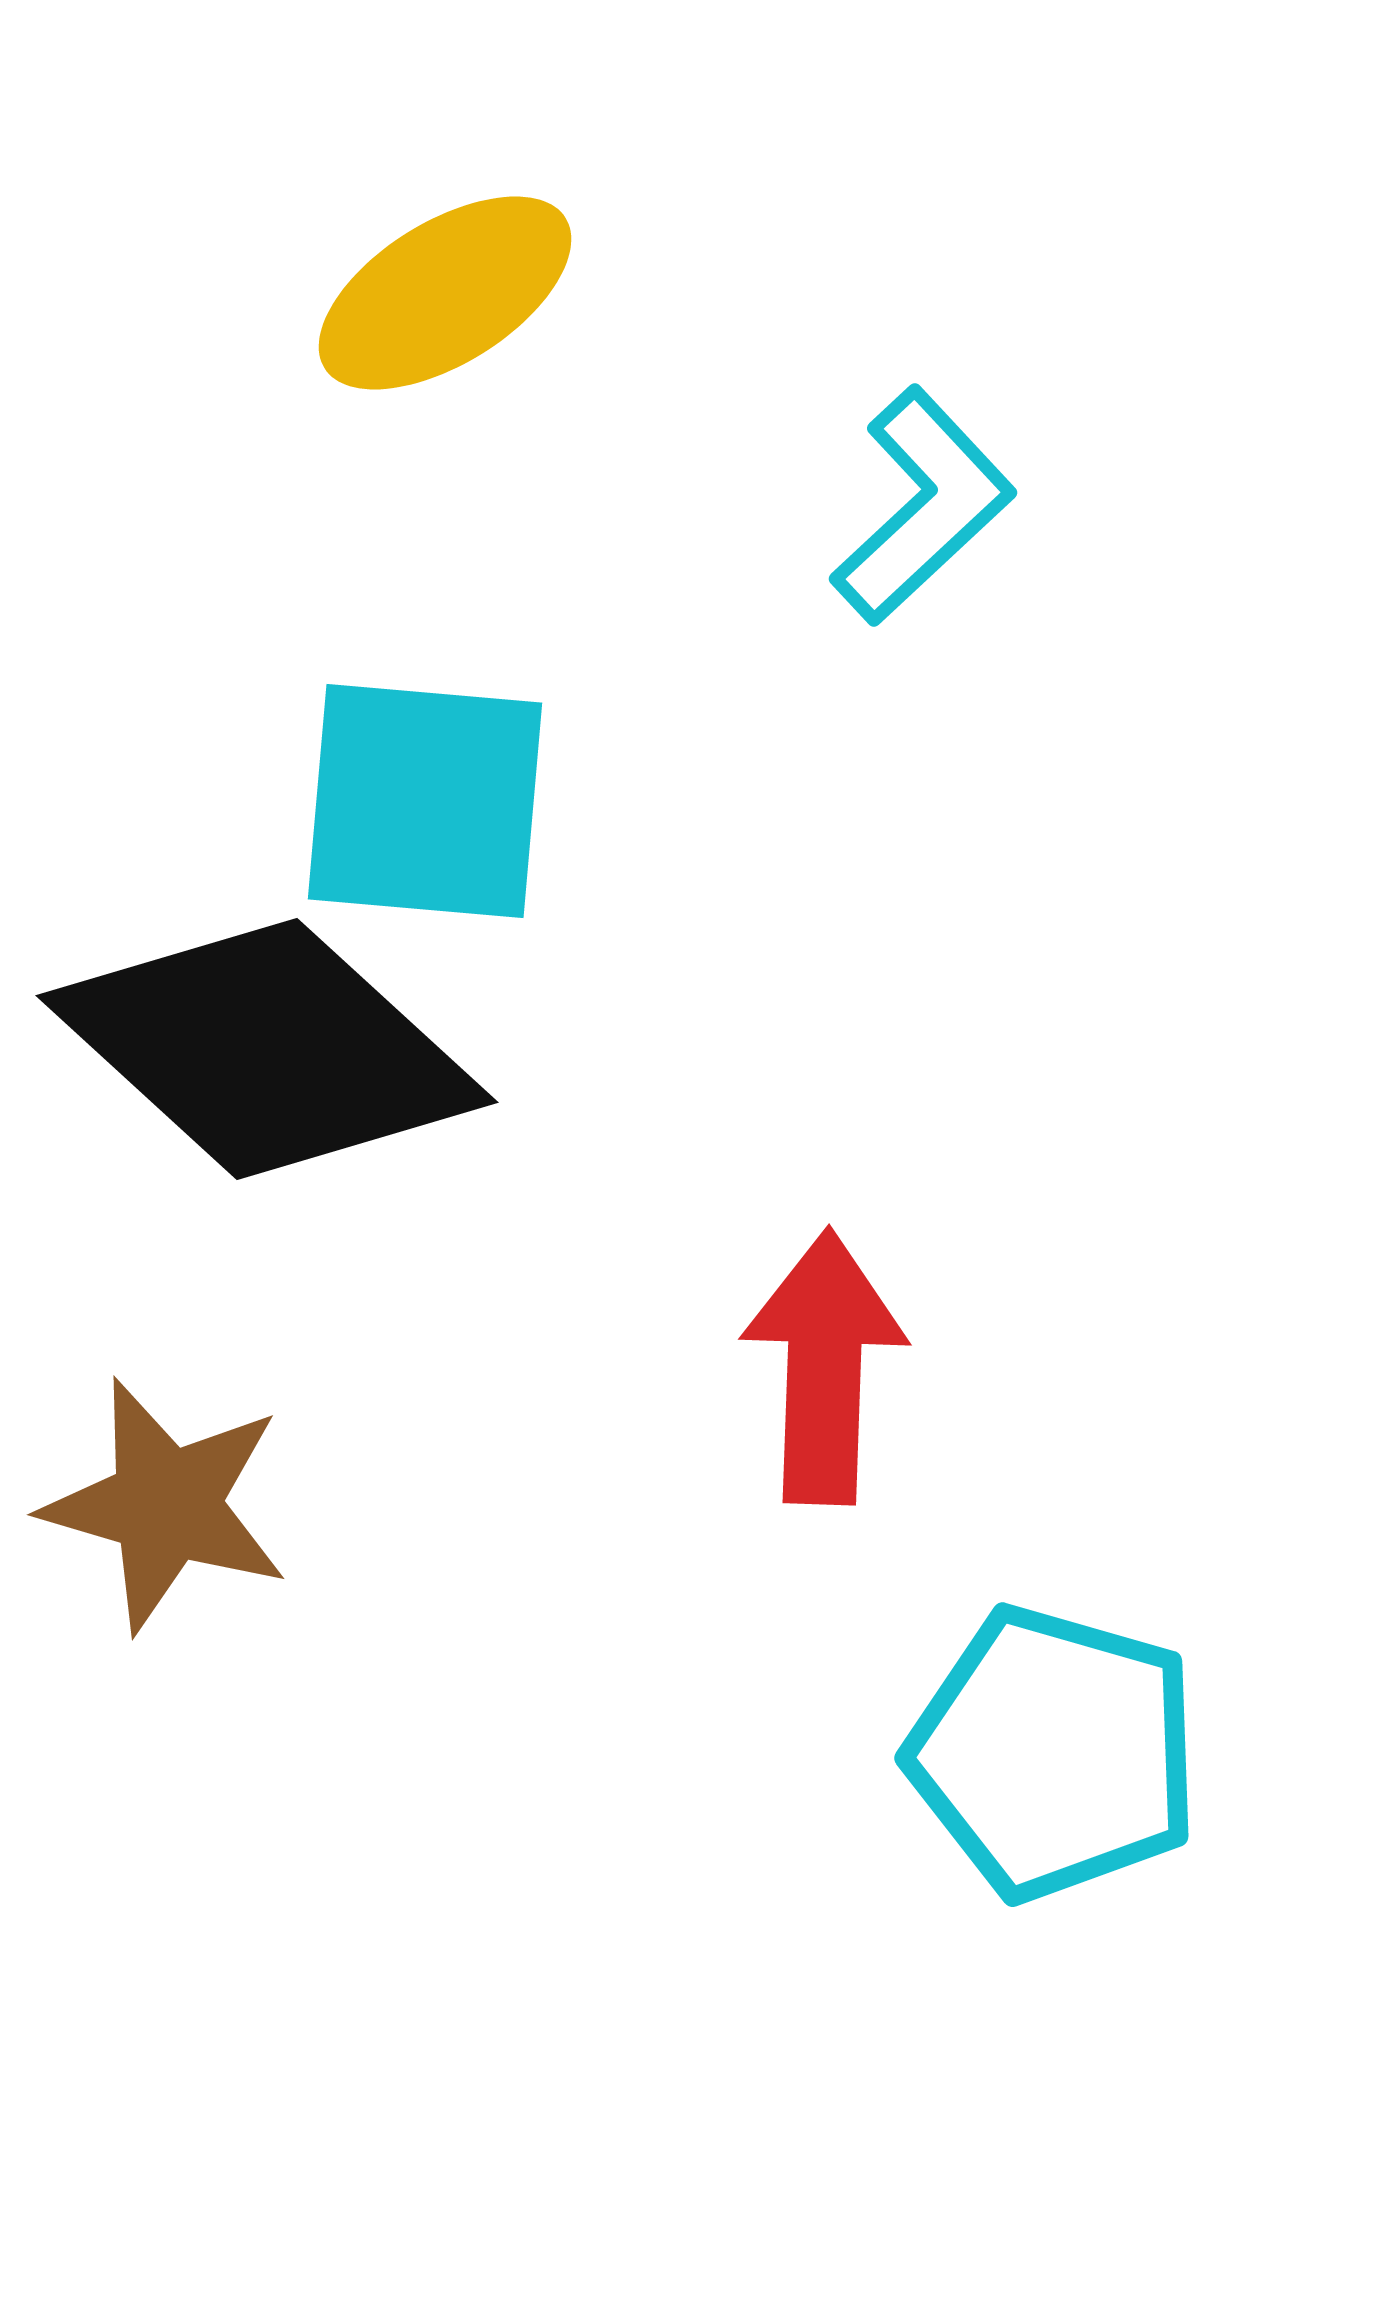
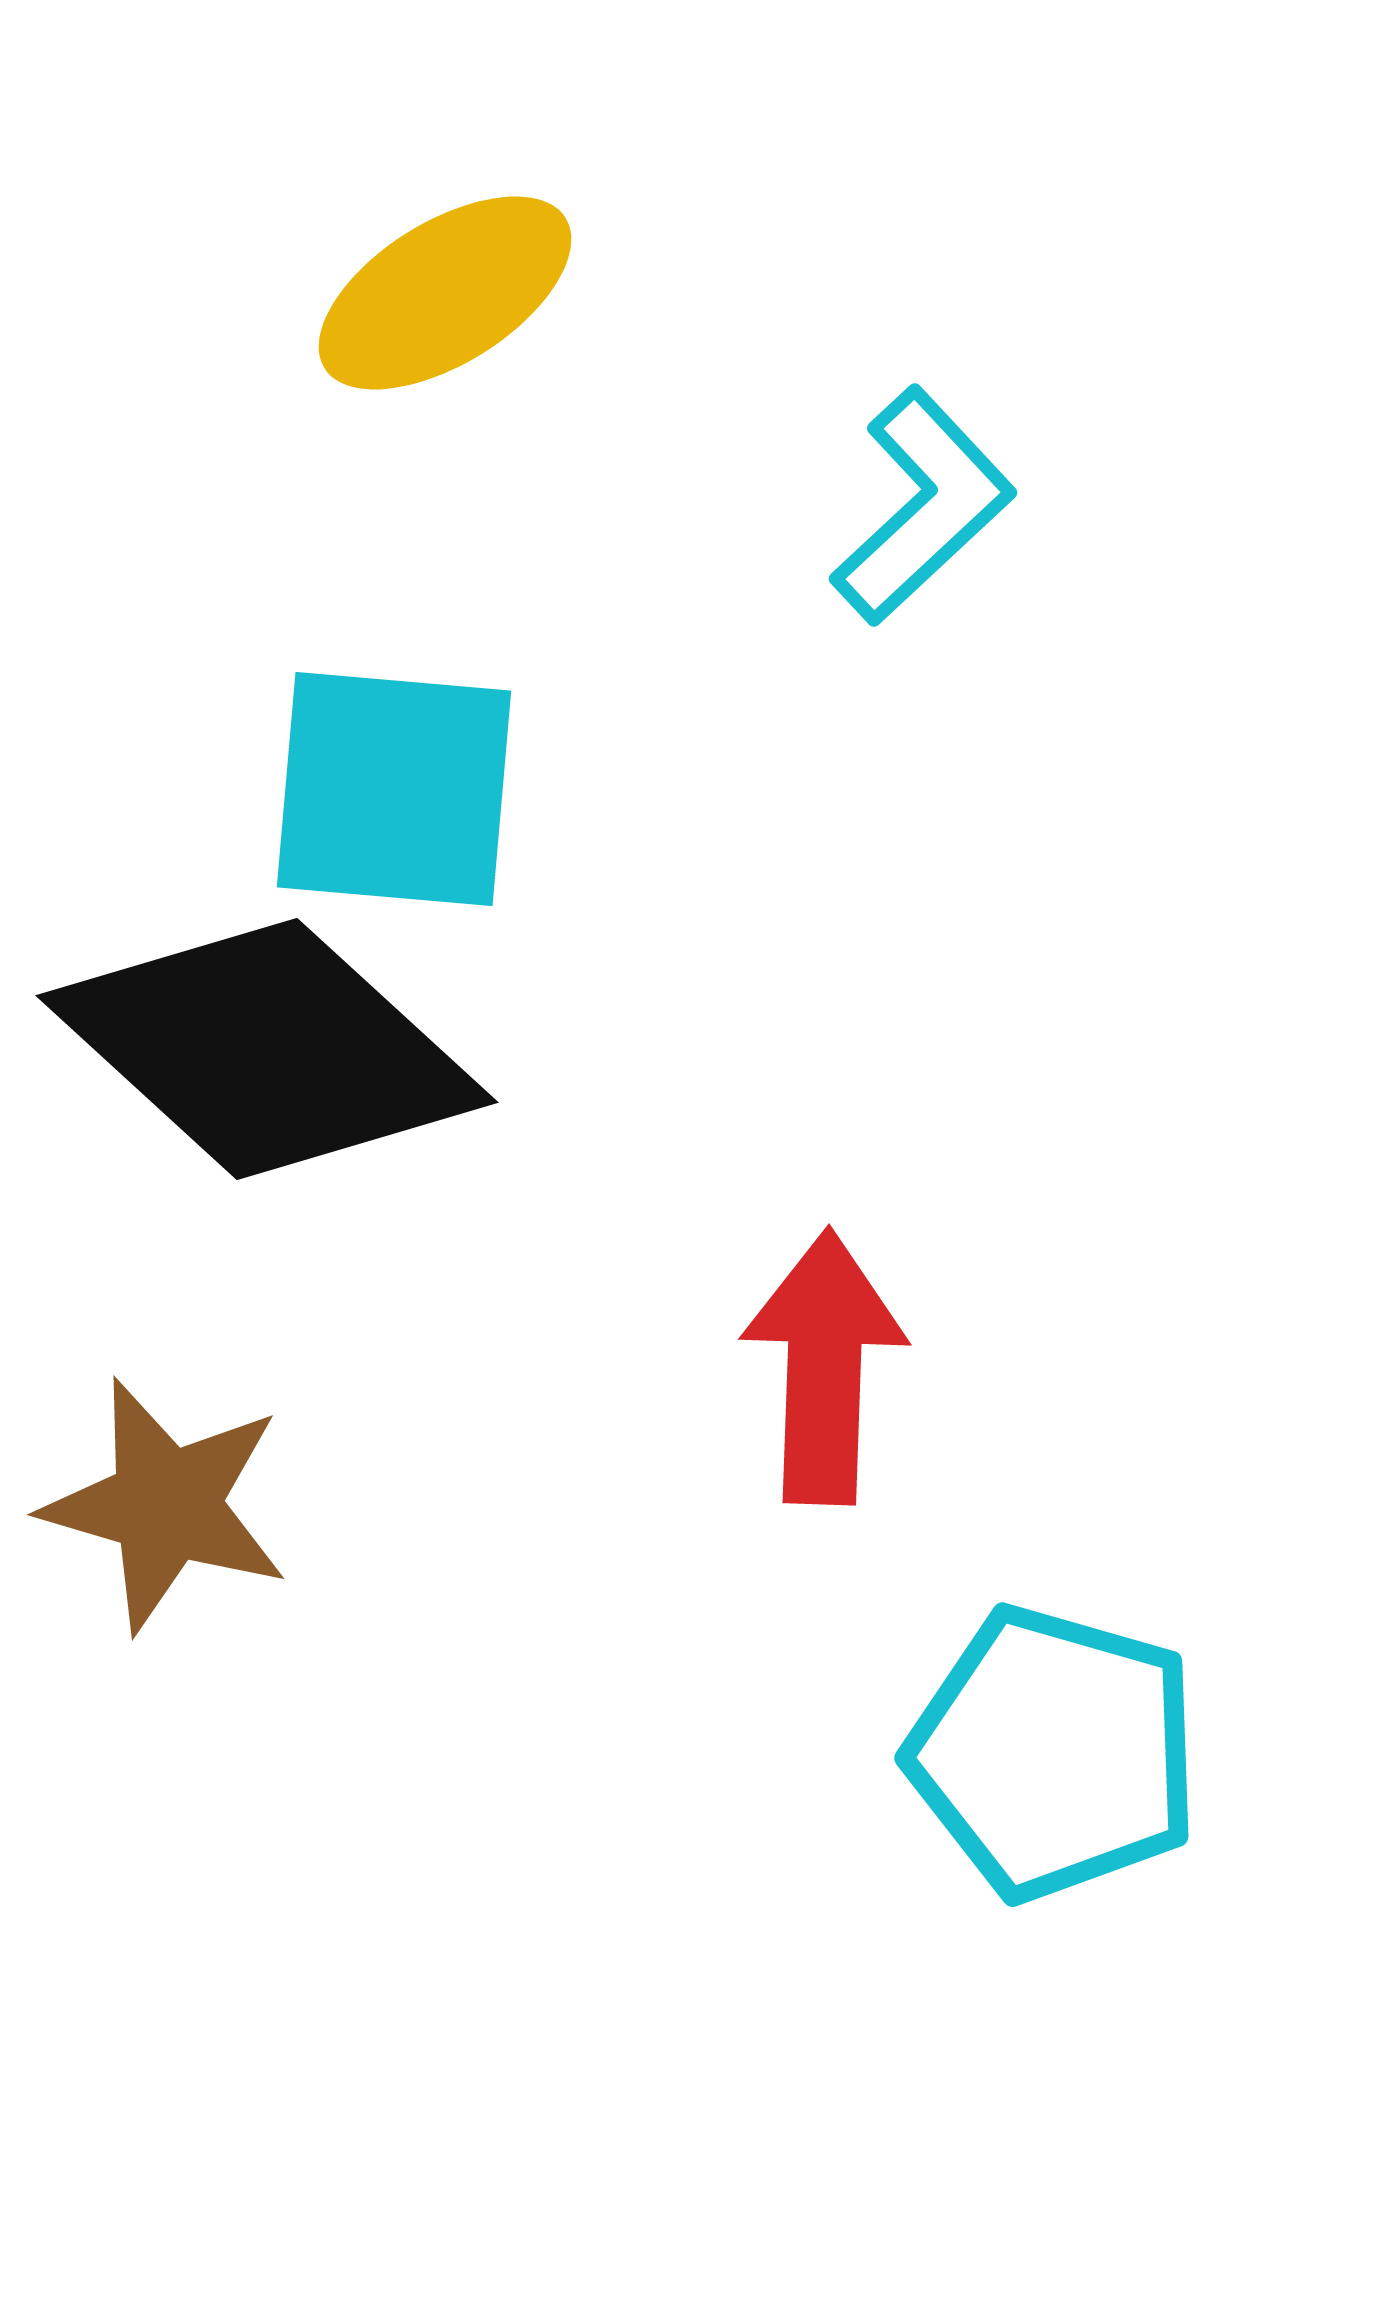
cyan square: moved 31 px left, 12 px up
